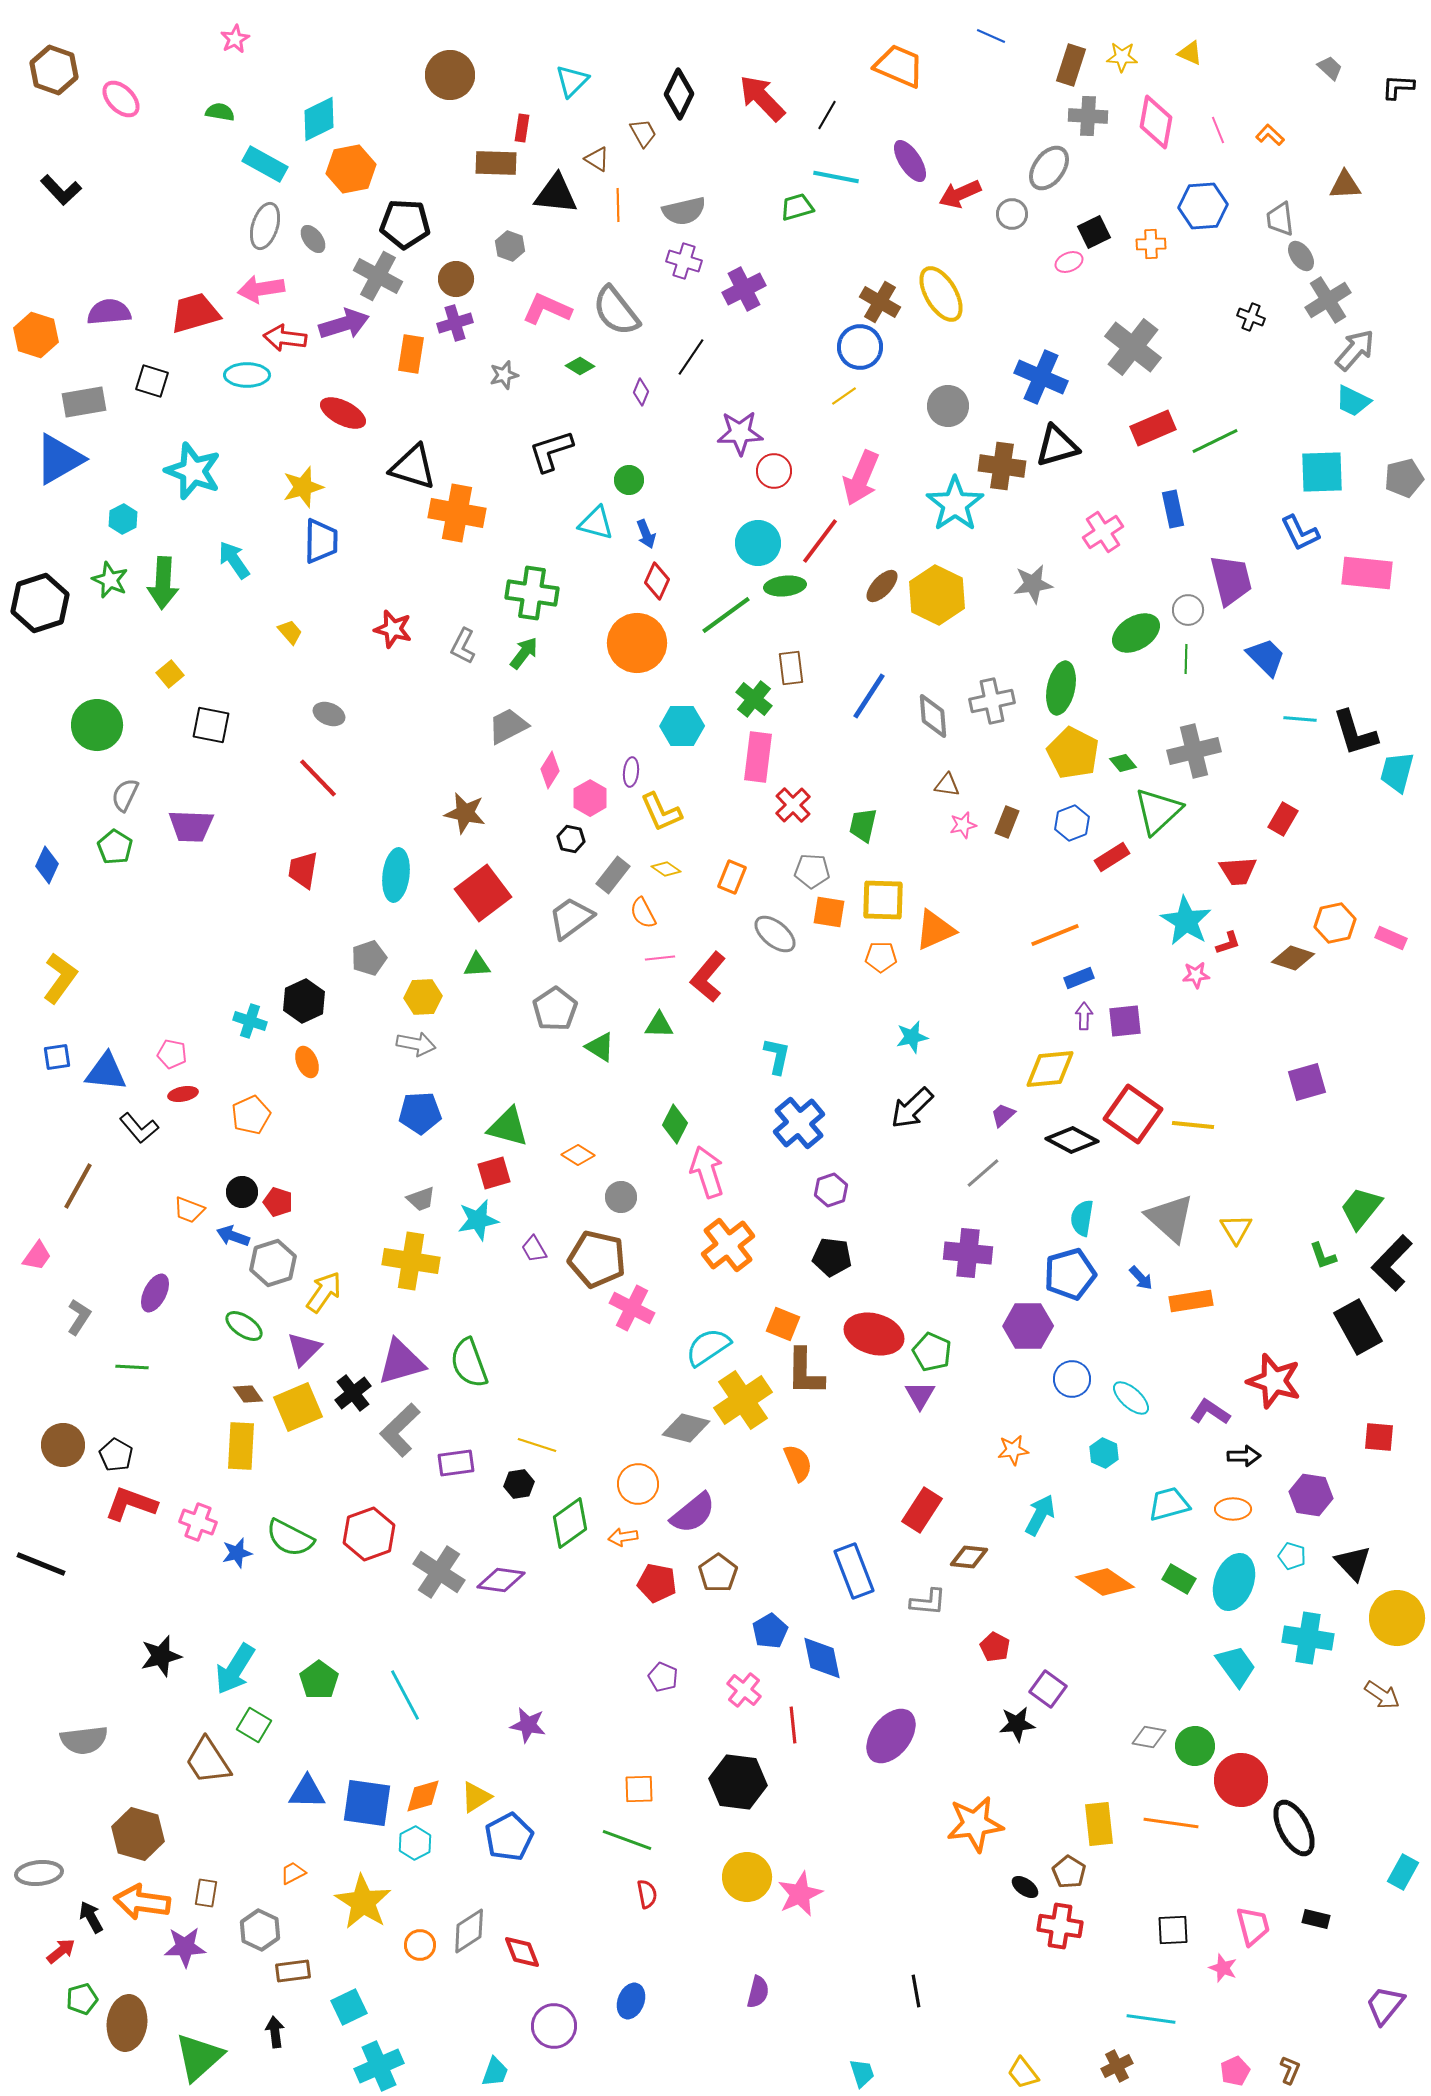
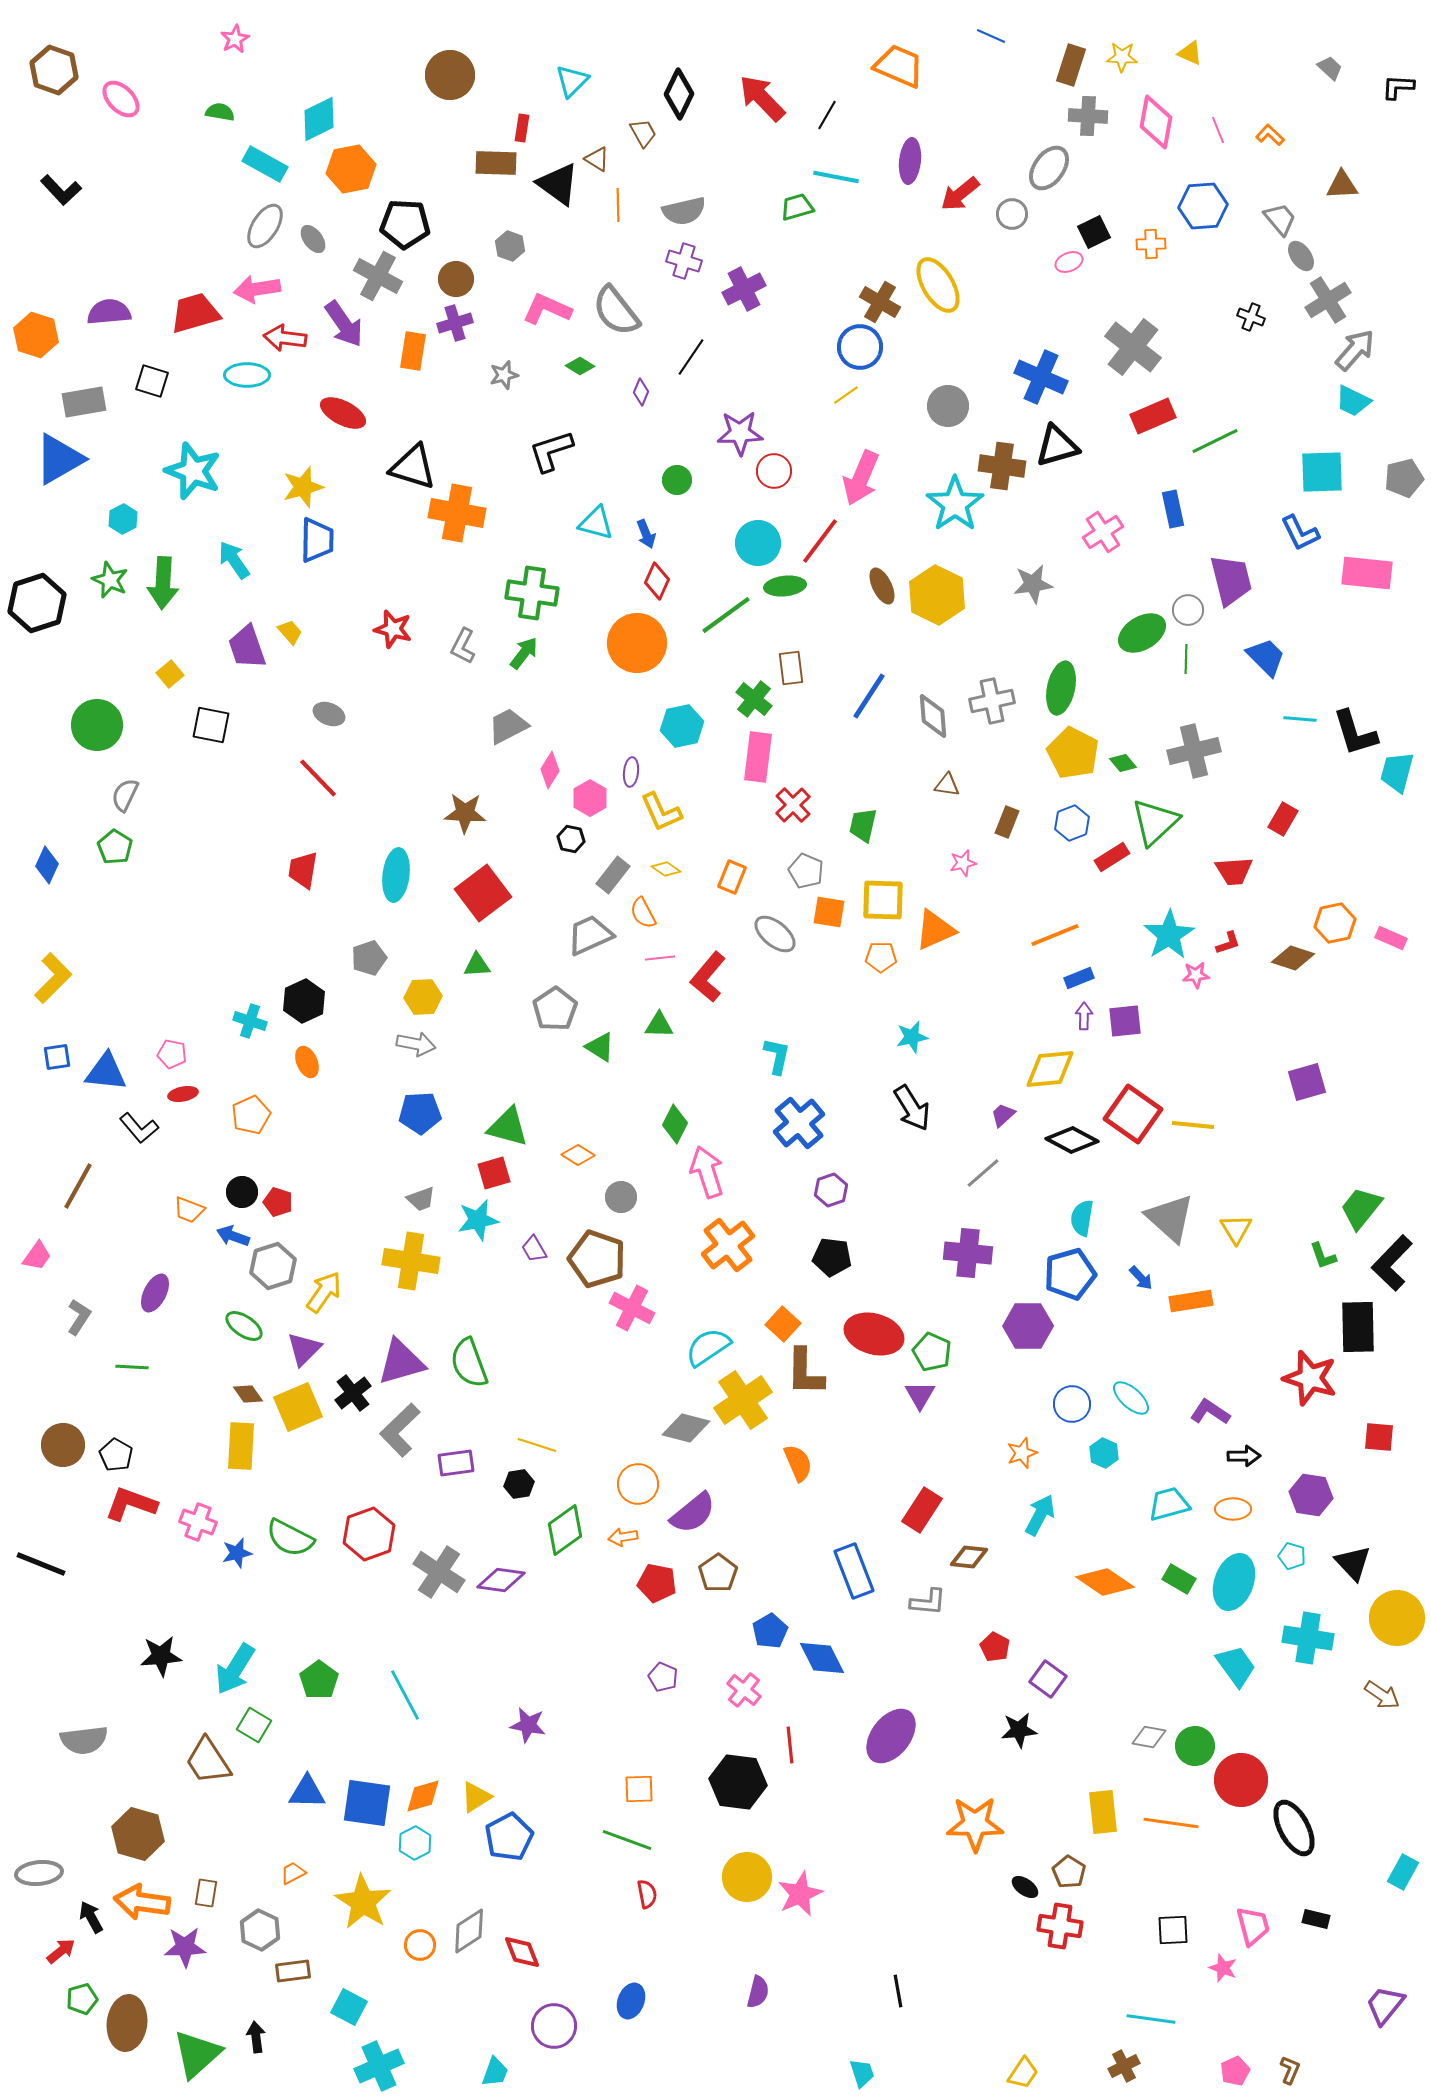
purple ellipse at (910, 161): rotated 39 degrees clockwise
brown triangle at (1345, 185): moved 3 px left
black triangle at (556, 194): moved 2 px right, 10 px up; rotated 30 degrees clockwise
red arrow at (960, 194): rotated 15 degrees counterclockwise
gray trapezoid at (1280, 219): rotated 147 degrees clockwise
gray ellipse at (265, 226): rotated 15 degrees clockwise
pink arrow at (261, 289): moved 4 px left
yellow ellipse at (941, 294): moved 3 px left, 9 px up
purple arrow at (344, 324): rotated 72 degrees clockwise
orange rectangle at (411, 354): moved 2 px right, 3 px up
yellow line at (844, 396): moved 2 px right, 1 px up
red rectangle at (1153, 428): moved 12 px up
green circle at (629, 480): moved 48 px right
blue trapezoid at (321, 541): moved 4 px left, 1 px up
brown ellipse at (882, 586): rotated 69 degrees counterclockwise
black hexagon at (40, 603): moved 3 px left
green ellipse at (1136, 633): moved 6 px right
cyan hexagon at (682, 726): rotated 12 degrees counterclockwise
green triangle at (1158, 811): moved 3 px left, 11 px down
brown star at (465, 813): rotated 9 degrees counterclockwise
pink star at (963, 825): moved 38 px down
purple trapezoid at (191, 826): moved 56 px right, 179 px up; rotated 69 degrees clockwise
gray pentagon at (812, 871): moved 6 px left; rotated 20 degrees clockwise
red trapezoid at (1238, 871): moved 4 px left
gray trapezoid at (571, 918): moved 19 px right, 17 px down; rotated 12 degrees clockwise
cyan star at (1186, 921): moved 17 px left, 14 px down; rotated 9 degrees clockwise
yellow L-shape at (60, 978): moved 7 px left; rotated 9 degrees clockwise
black arrow at (912, 1108): rotated 78 degrees counterclockwise
brown pentagon at (597, 1259): rotated 6 degrees clockwise
gray hexagon at (273, 1263): moved 3 px down
orange square at (783, 1324): rotated 20 degrees clockwise
black rectangle at (1358, 1327): rotated 28 degrees clockwise
blue circle at (1072, 1379): moved 25 px down
red star at (1274, 1381): moved 36 px right, 3 px up
orange star at (1013, 1450): moved 9 px right, 3 px down; rotated 12 degrees counterclockwise
green diamond at (570, 1523): moved 5 px left, 7 px down
black star at (161, 1656): rotated 9 degrees clockwise
blue diamond at (822, 1658): rotated 15 degrees counterclockwise
purple square at (1048, 1689): moved 10 px up
black star at (1017, 1724): moved 2 px right, 6 px down
red line at (793, 1725): moved 3 px left, 20 px down
orange star at (975, 1824): rotated 8 degrees clockwise
yellow rectangle at (1099, 1824): moved 4 px right, 12 px up
black line at (916, 1991): moved 18 px left
cyan square at (349, 2007): rotated 36 degrees counterclockwise
black arrow at (275, 2032): moved 19 px left, 5 px down
green triangle at (199, 2057): moved 2 px left, 3 px up
brown cross at (1117, 2066): moved 7 px right
yellow trapezoid at (1023, 2073): rotated 108 degrees counterclockwise
